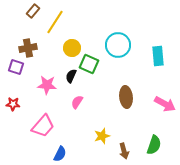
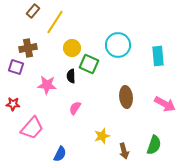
black semicircle: rotated 24 degrees counterclockwise
pink semicircle: moved 2 px left, 6 px down
pink trapezoid: moved 11 px left, 2 px down
